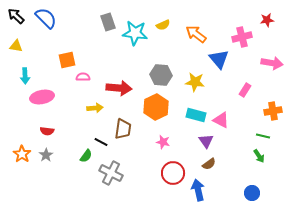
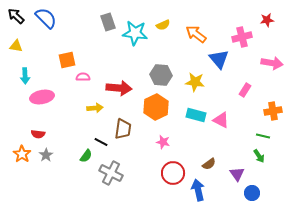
red semicircle: moved 9 px left, 3 px down
purple triangle: moved 31 px right, 33 px down
